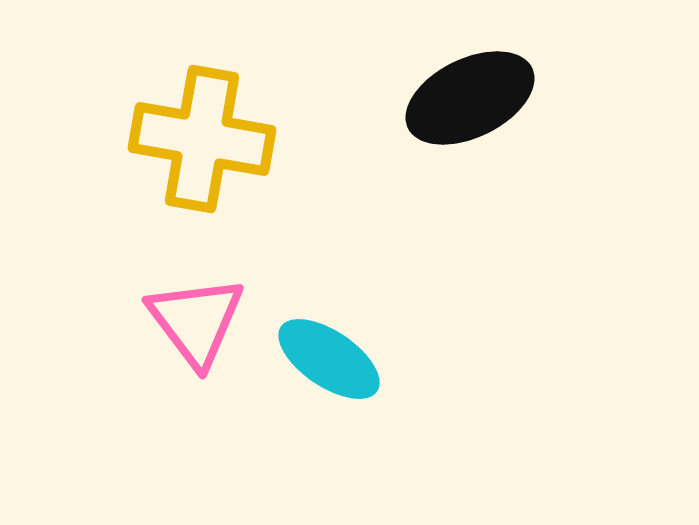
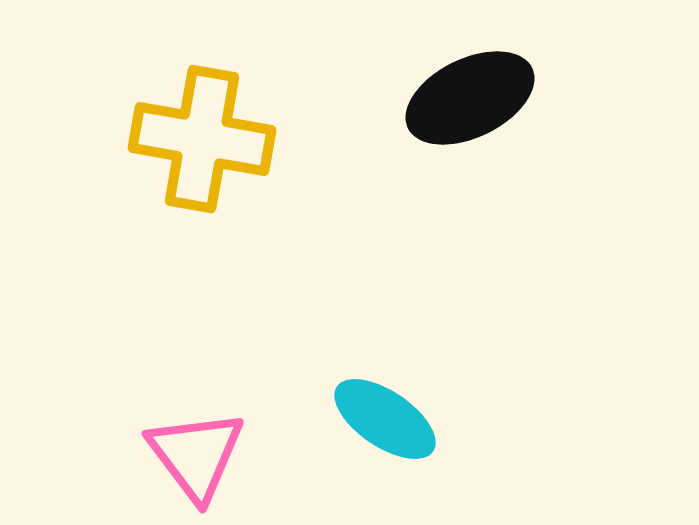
pink triangle: moved 134 px down
cyan ellipse: moved 56 px right, 60 px down
